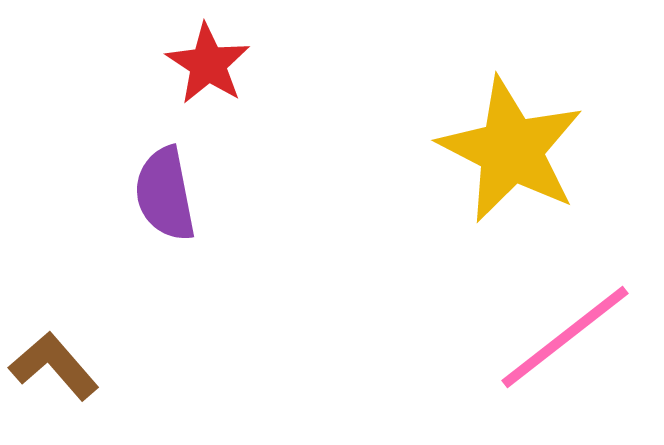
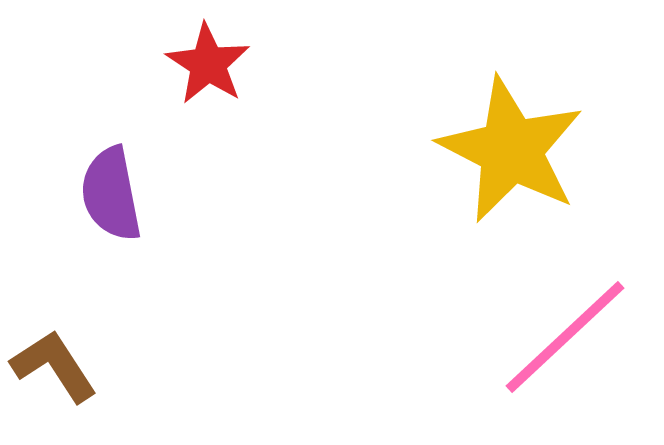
purple semicircle: moved 54 px left
pink line: rotated 5 degrees counterclockwise
brown L-shape: rotated 8 degrees clockwise
